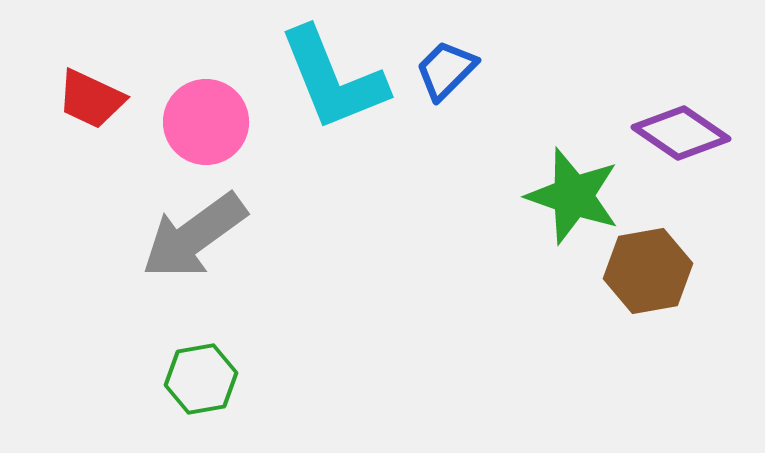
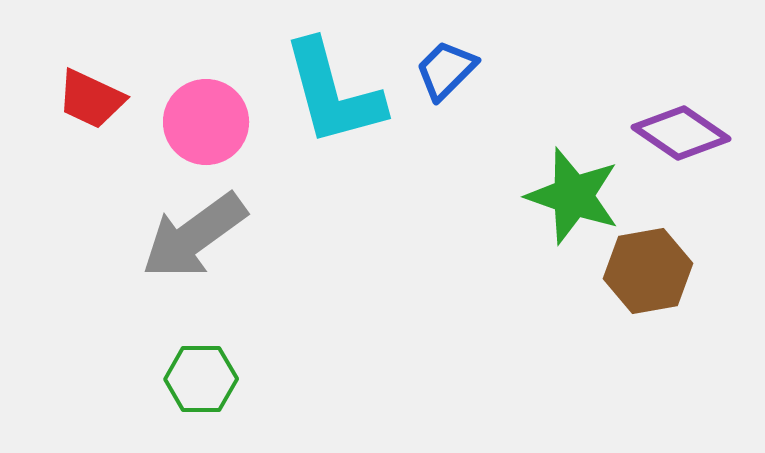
cyan L-shape: moved 14 px down; rotated 7 degrees clockwise
green hexagon: rotated 10 degrees clockwise
